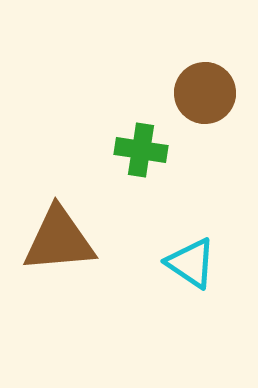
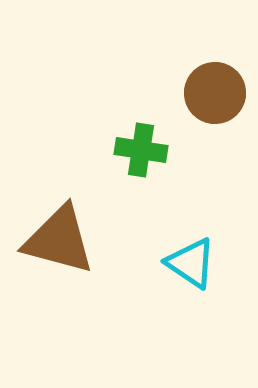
brown circle: moved 10 px right
brown triangle: rotated 20 degrees clockwise
